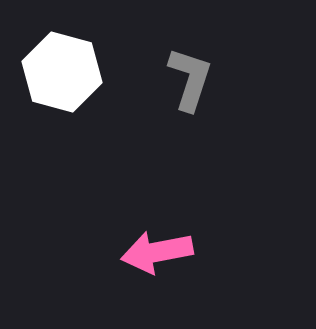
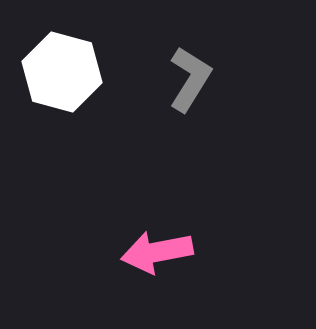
gray L-shape: rotated 14 degrees clockwise
